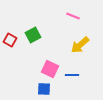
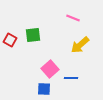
pink line: moved 2 px down
green square: rotated 21 degrees clockwise
pink square: rotated 24 degrees clockwise
blue line: moved 1 px left, 3 px down
